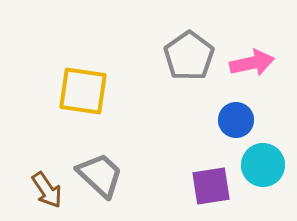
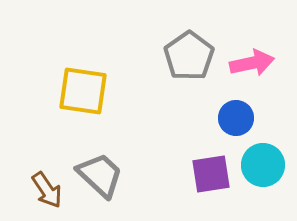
blue circle: moved 2 px up
purple square: moved 12 px up
